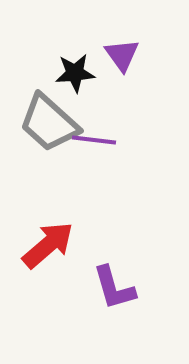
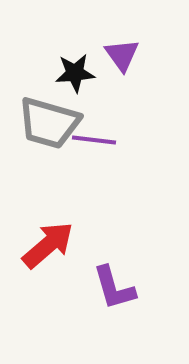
gray trapezoid: rotated 26 degrees counterclockwise
